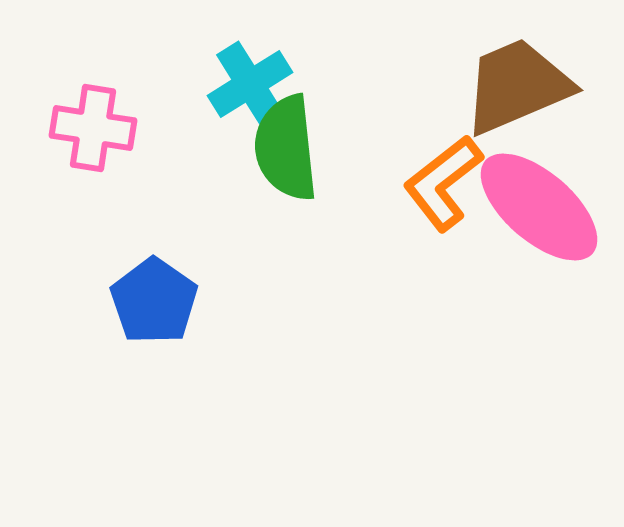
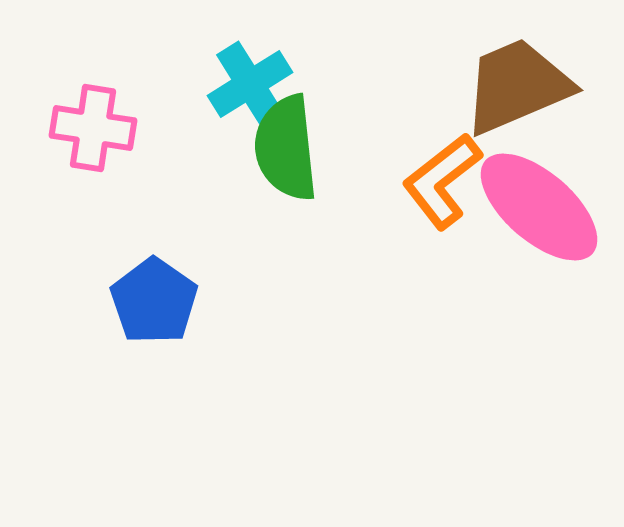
orange L-shape: moved 1 px left, 2 px up
